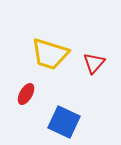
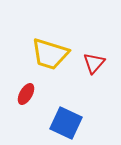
blue square: moved 2 px right, 1 px down
